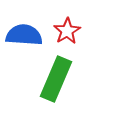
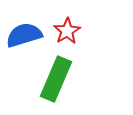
blue semicircle: rotated 21 degrees counterclockwise
